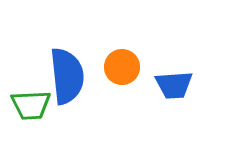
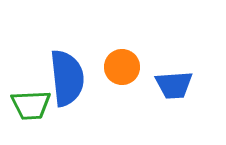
blue semicircle: moved 2 px down
